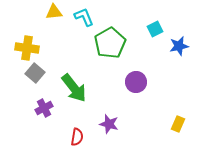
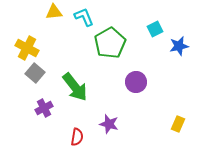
yellow cross: rotated 20 degrees clockwise
green arrow: moved 1 px right, 1 px up
